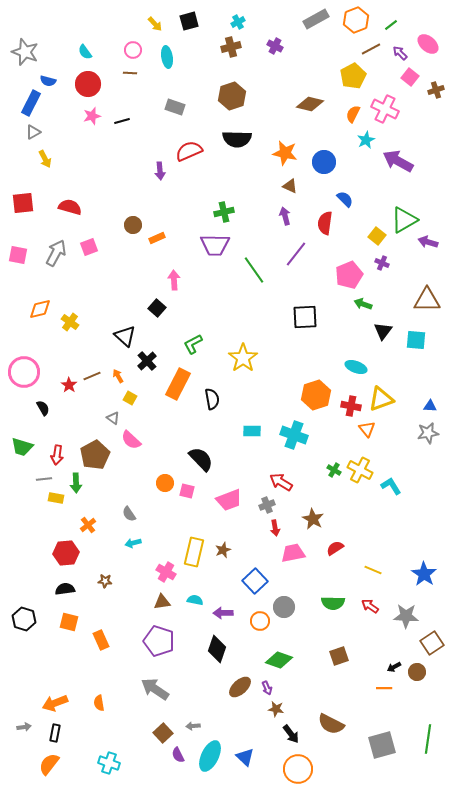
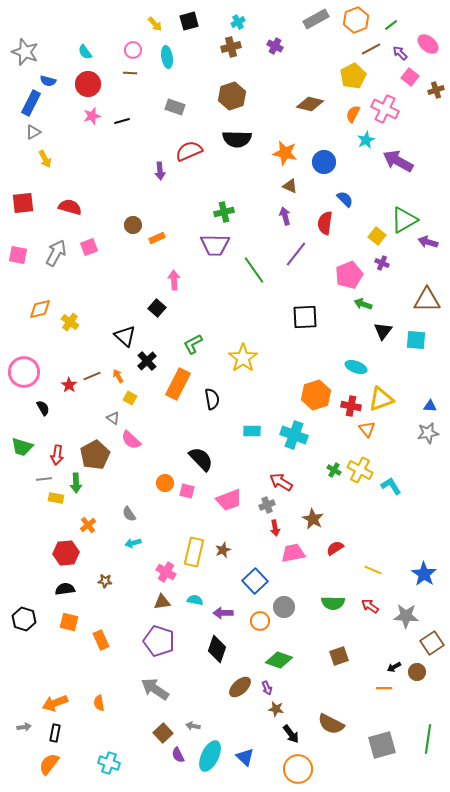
gray arrow at (193, 726): rotated 16 degrees clockwise
